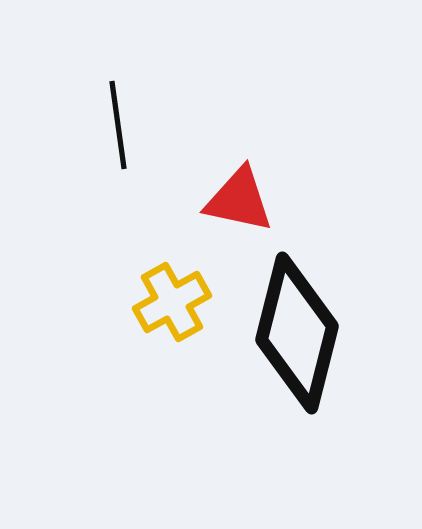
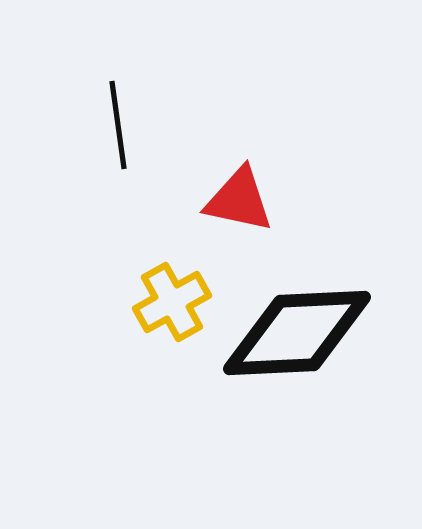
black diamond: rotated 73 degrees clockwise
